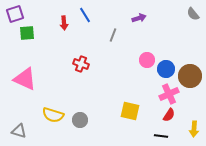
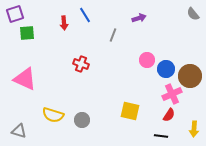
pink cross: moved 3 px right
gray circle: moved 2 px right
